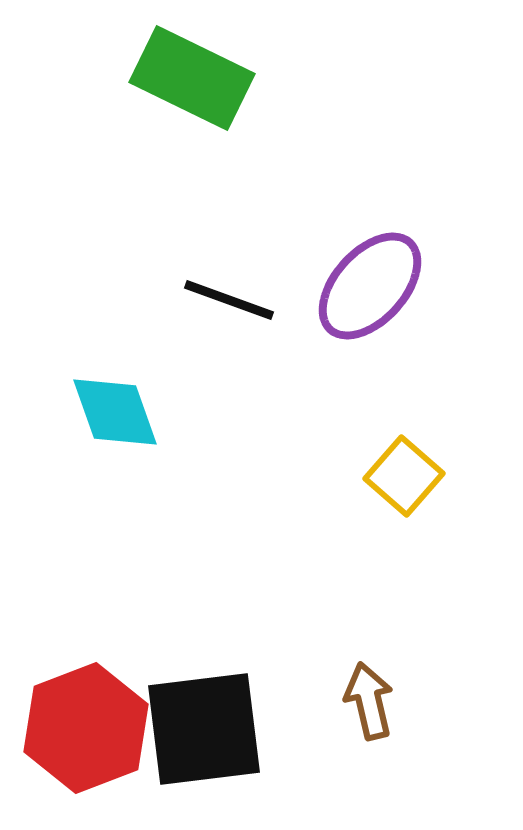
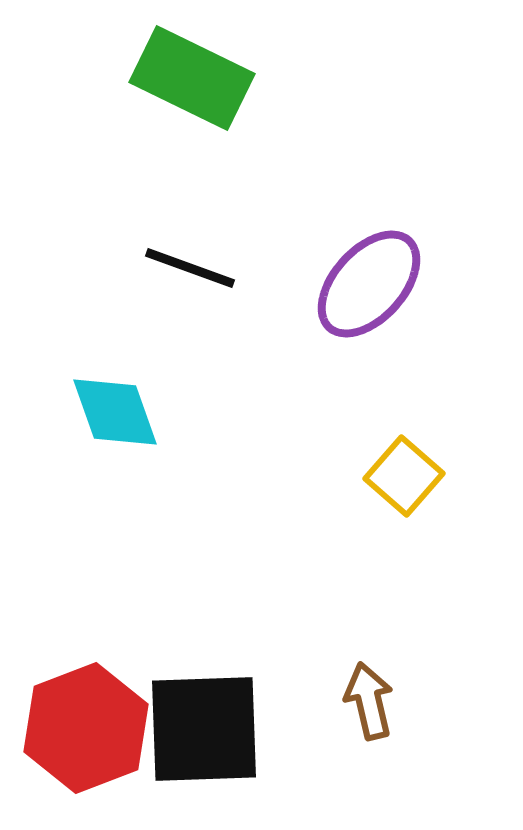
purple ellipse: moved 1 px left, 2 px up
black line: moved 39 px left, 32 px up
black square: rotated 5 degrees clockwise
